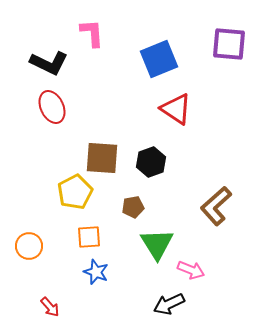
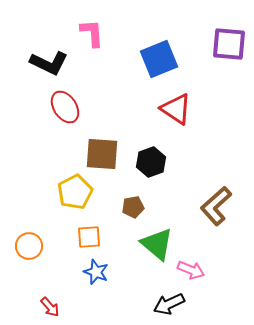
red ellipse: moved 13 px right; rotated 8 degrees counterclockwise
brown square: moved 4 px up
green triangle: rotated 18 degrees counterclockwise
